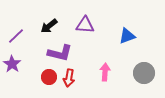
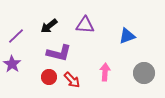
purple L-shape: moved 1 px left
red arrow: moved 3 px right, 2 px down; rotated 54 degrees counterclockwise
